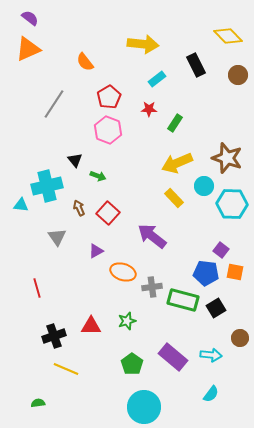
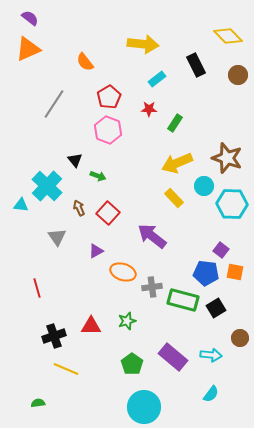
cyan cross at (47, 186): rotated 32 degrees counterclockwise
